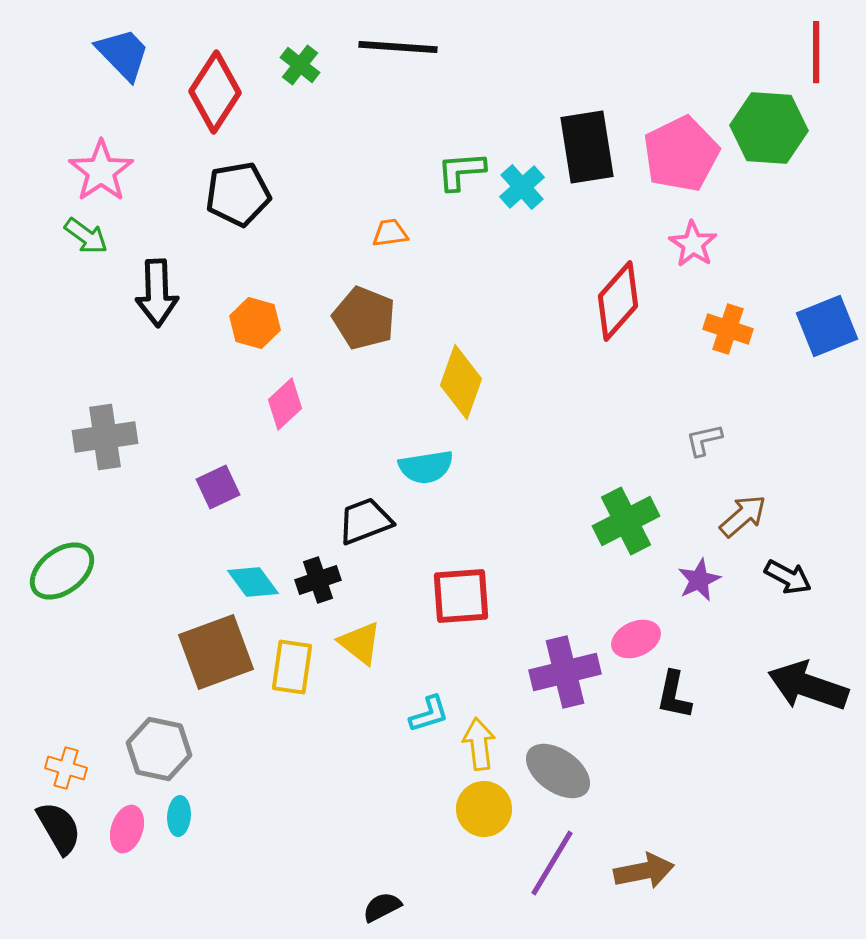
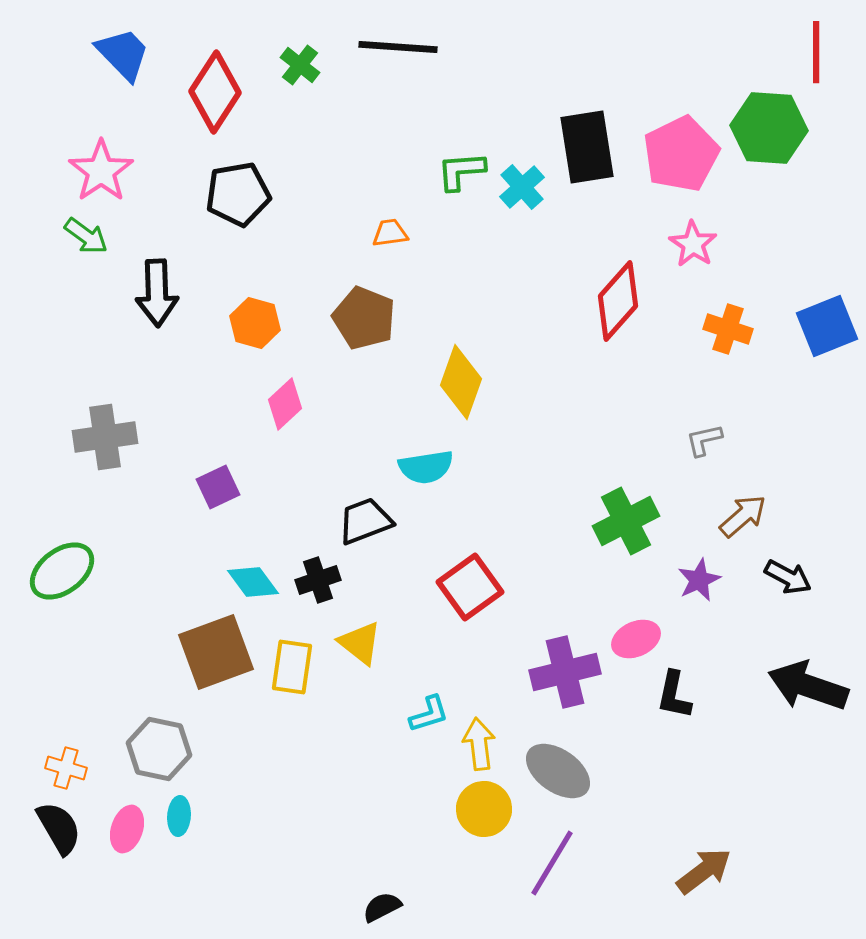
red square at (461, 596): moved 9 px right, 9 px up; rotated 32 degrees counterclockwise
brown arrow at (644, 871): moved 60 px right; rotated 26 degrees counterclockwise
